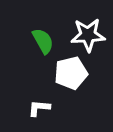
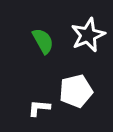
white star: rotated 20 degrees counterclockwise
white pentagon: moved 5 px right, 18 px down
